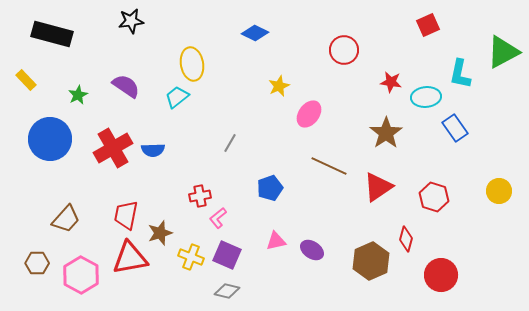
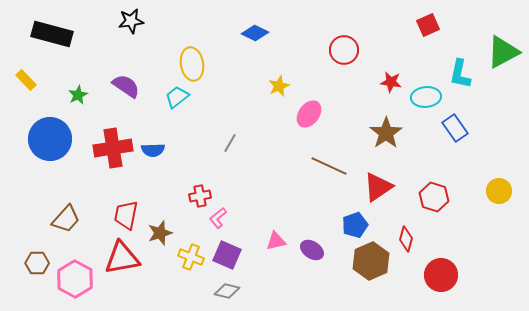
red cross at (113, 148): rotated 21 degrees clockwise
blue pentagon at (270, 188): moved 85 px right, 37 px down
red triangle at (130, 258): moved 8 px left
pink hexagon at (81, 275): moved 6 px left, 4 px down
